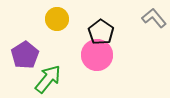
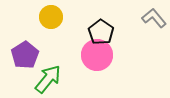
yellow circle: moved 6 px left, 2 px up
